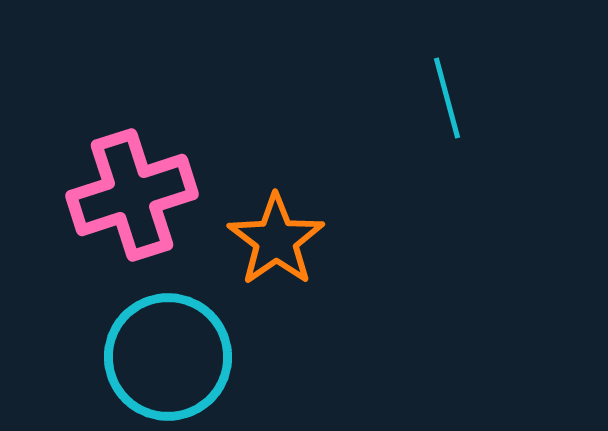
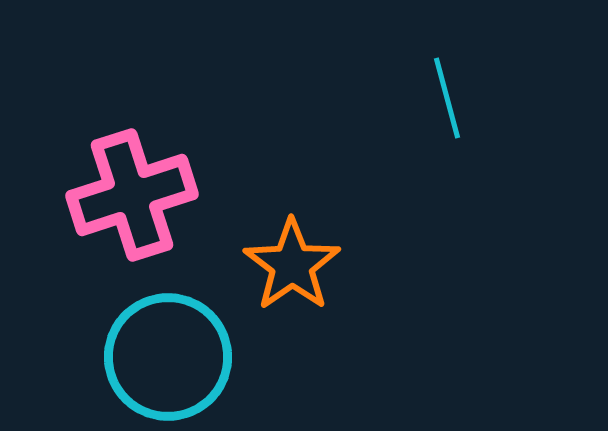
orange star: moved 16 px right, 25 px down
